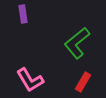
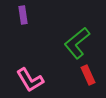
purple rectangle: moved 1 px down
red rectangle: moved 5 px right, 7 px up; rotated 54 degrees counterclockwise
